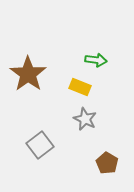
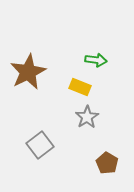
brown star: moved 2 px up; rotated 9 degrees clockwise
gray star: moved 2 px right, 2 px up; rotated 15 degrees clockwise
